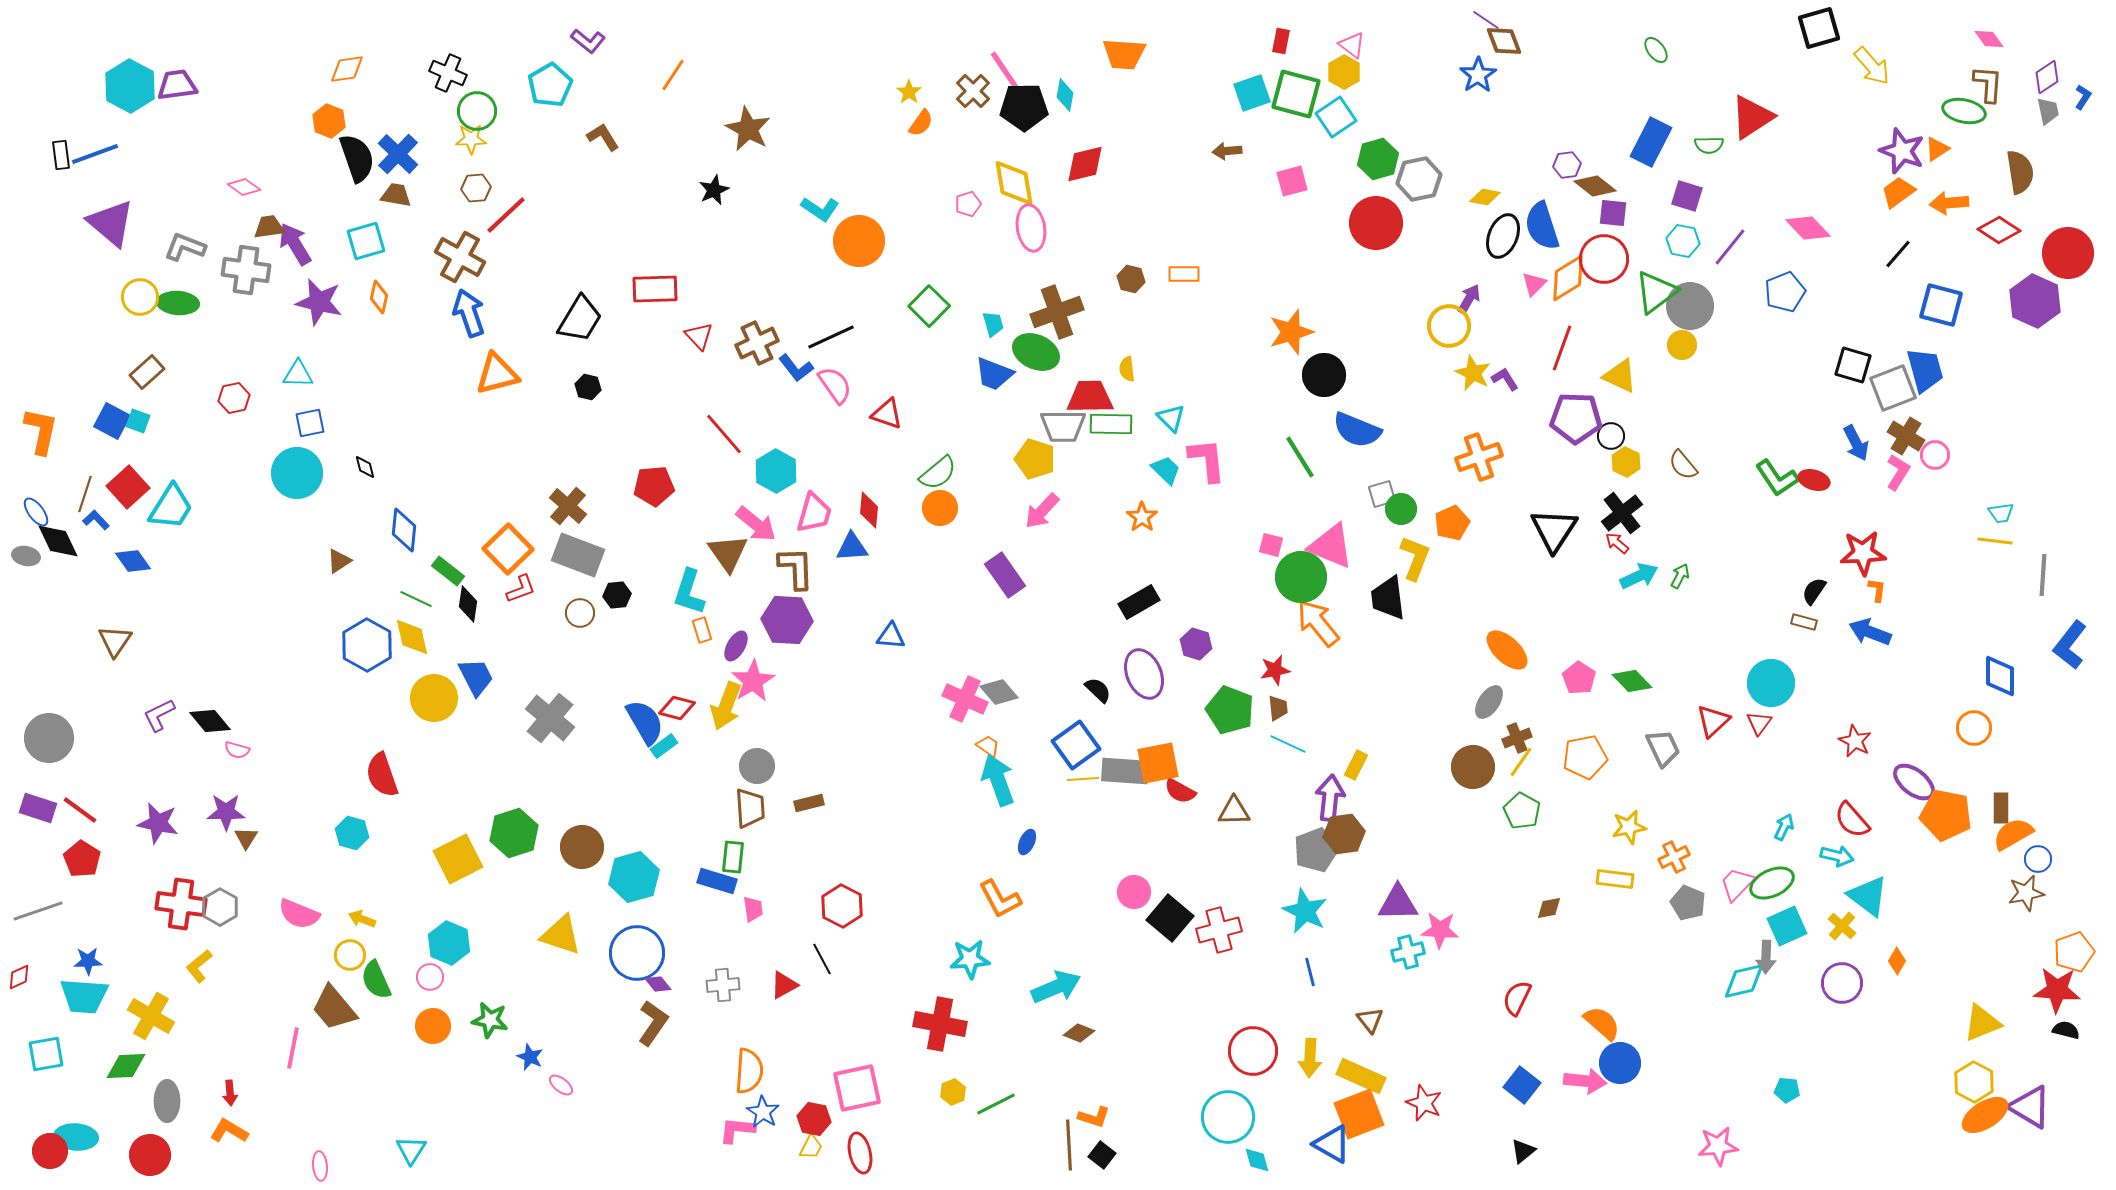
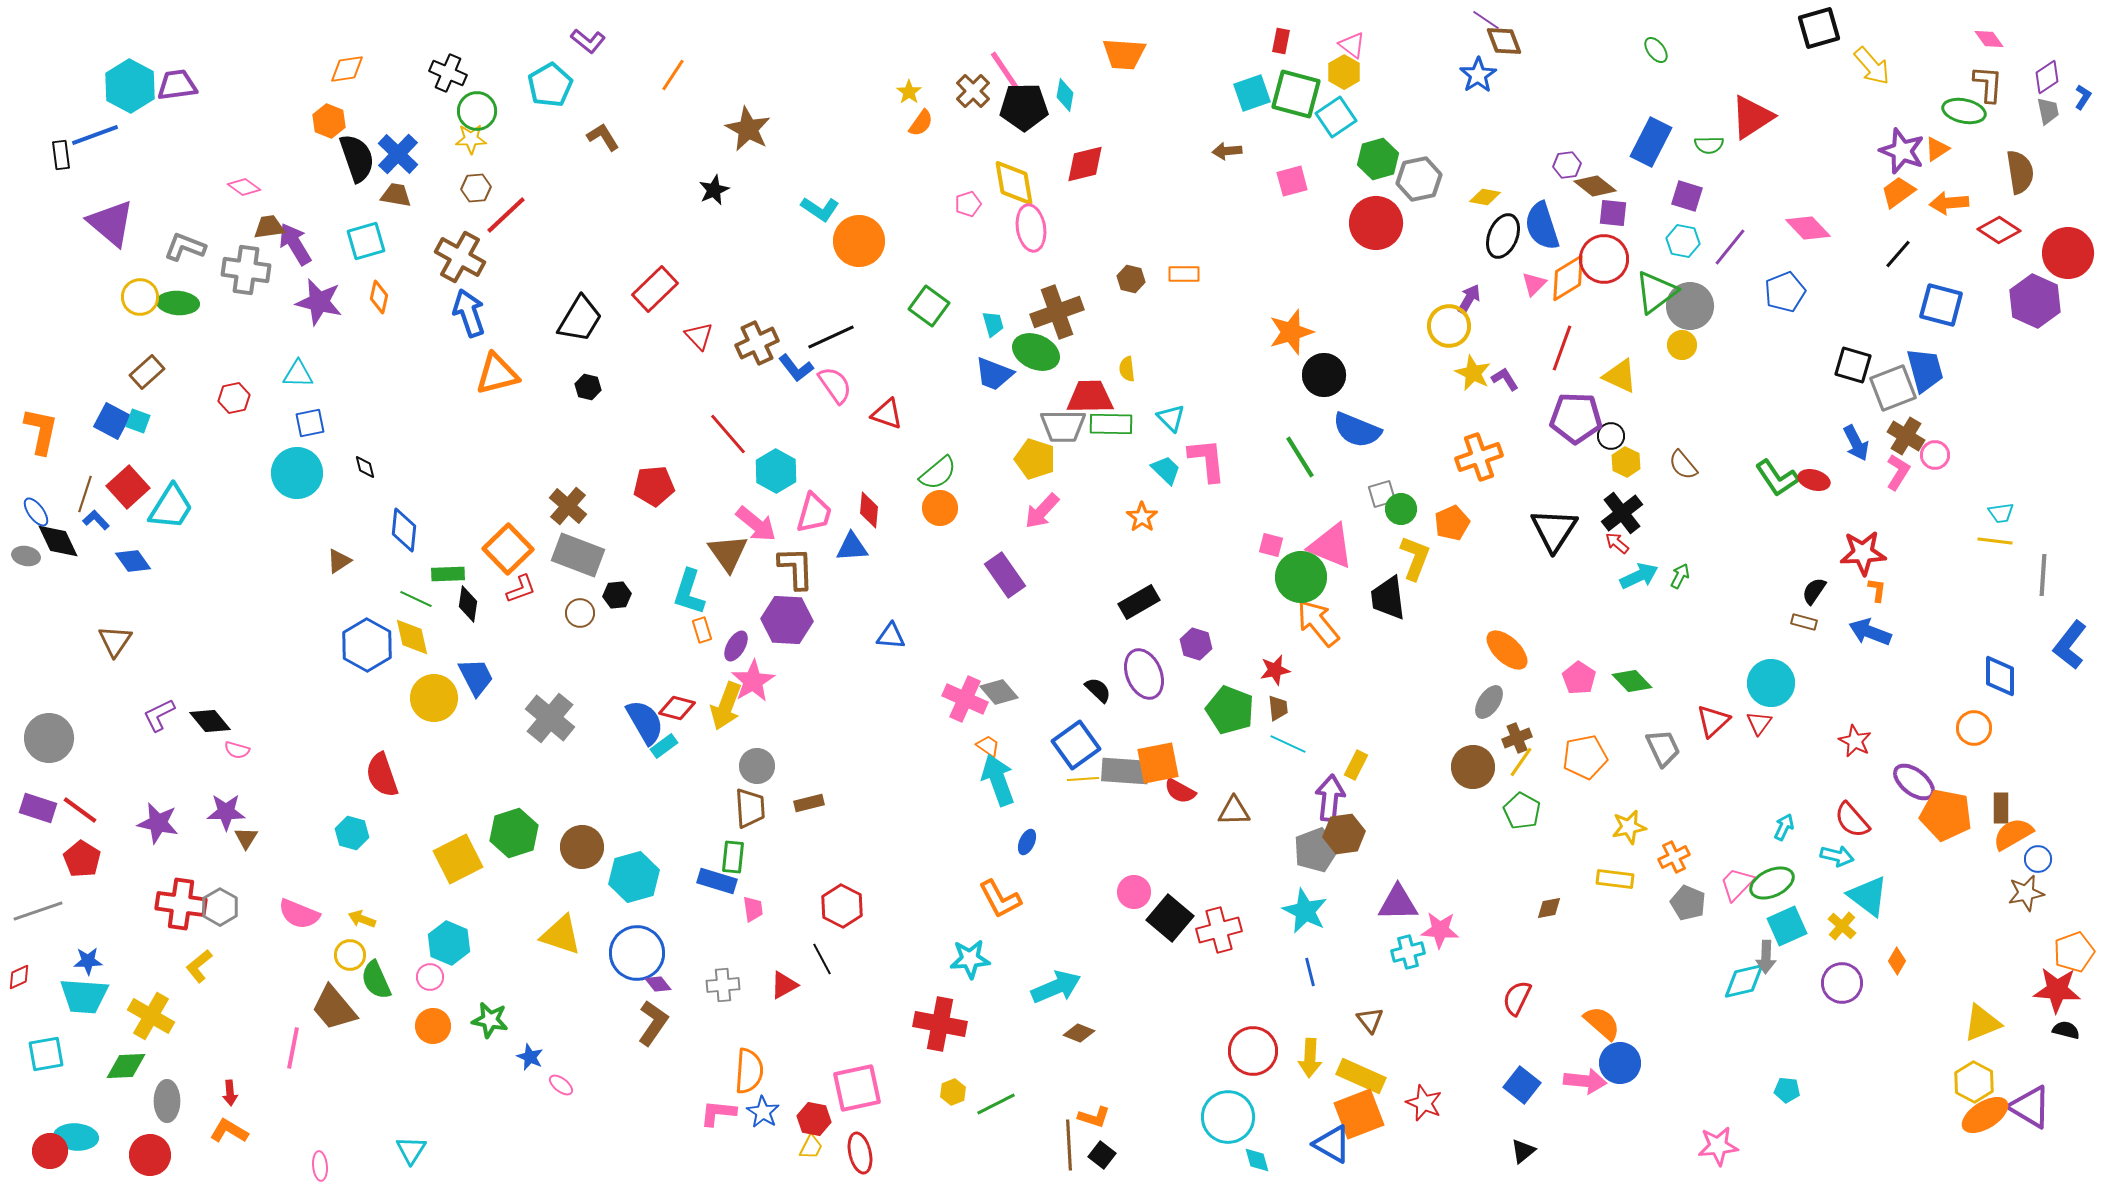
blue line at (95, 154): moved 19 px up
red rectangle at (655, 289): rotated 42 degrees counterclockwise
green square at (929, 306): rotated 9 degrees counterclockwise
red line at (724, 434): moved 4 px right
green rectangle at (448, 571): moved 3 px down; rotated 40 degrees counterclockwise
pink L-shape at (737, 1130): moved 19 px left, 17 px up
